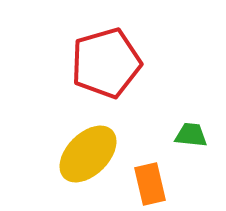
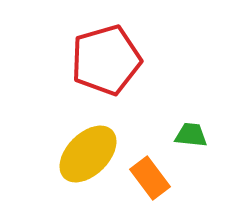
red pentagon: moved 3 px up
orange rectangle: moved 6 px up; rotated 24 degrees counterclockwise
